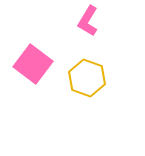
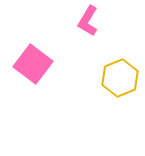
yellow hexagon: moved 33 px right; rotated 18 degrees clockwise
